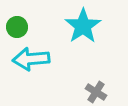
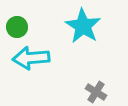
cyan star: rotated 6 degrees counterclockwise
cyan arrow: moved 1 px up
